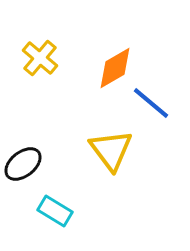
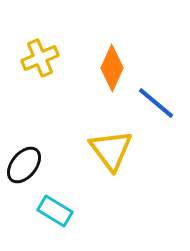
yellow cross: rotated 27 degrees clockwise
orange diamond: moved 3 px left; rotated 36 degrees counterclockwise
blue line: moved 5 px right
black ellipse: moved 1 px right, 1 px down; rotated 12 degrees counterclockwise
